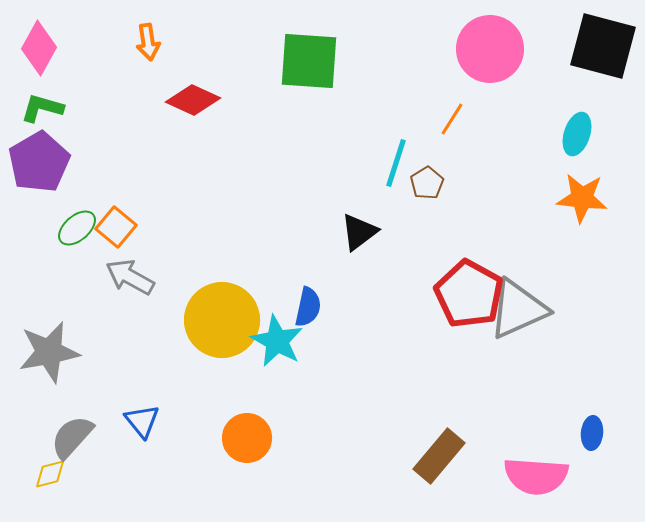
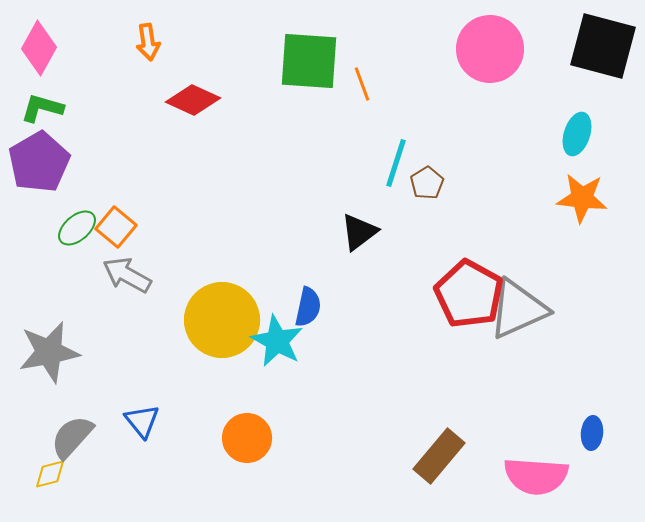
orange line: moved 90 px left, 35 px up; rotated 52 degrees counterclockwise
gray arrow: moved 3 px left, 2 px up
